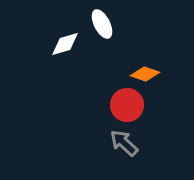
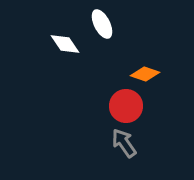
white diamond: rotated 72 degrees clockwise
red circle: moved 1 px left, 1 px down
gray arrow: rotated 12 degrees clockwise
